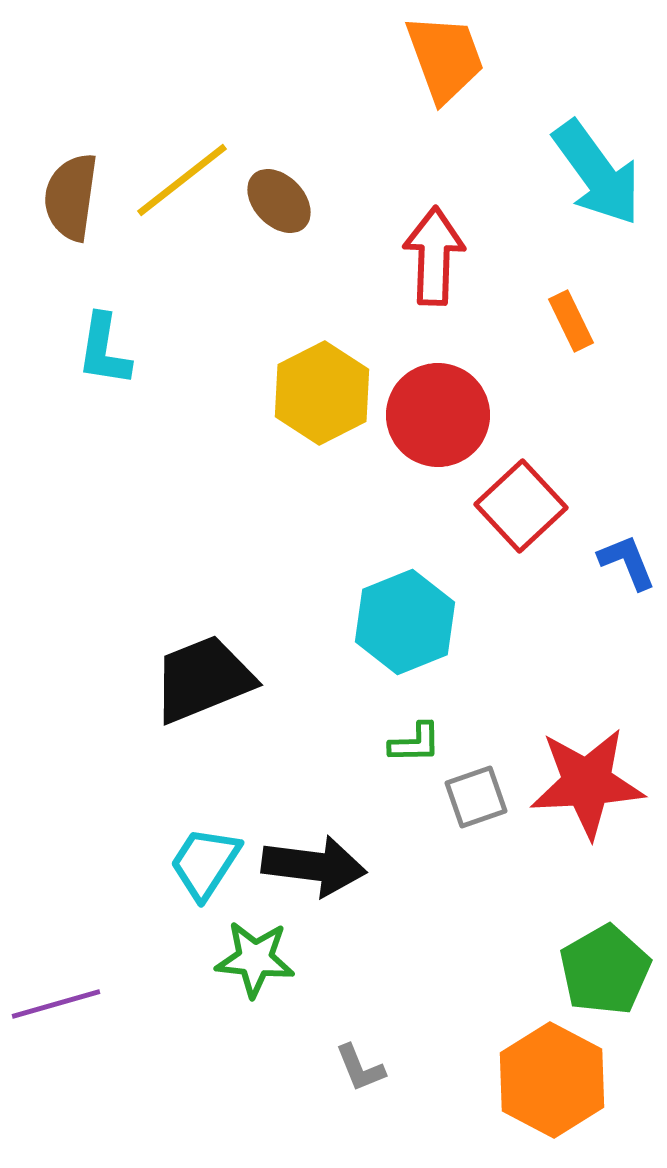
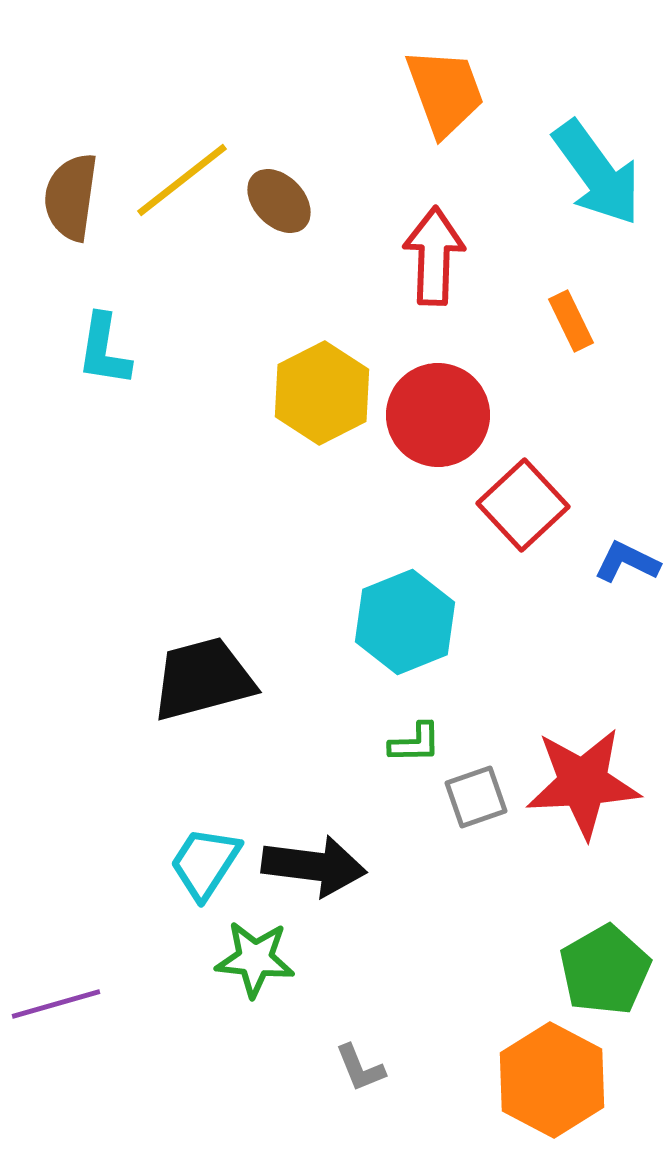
orange trapezoid: moved 34 px down
red square: moved 2 px right, 1 px up
blue L-shape: rotated 42 degrees counterclockwise
black trapezoid: rotated 7 degrees clockwise
red star: moved 4 px left
